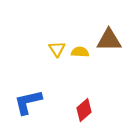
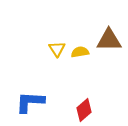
yellow semicircle: rotated 12 degrees counterclockwise
blue L-shape: moved 2 px right; rotated 16 degrees clockwise
